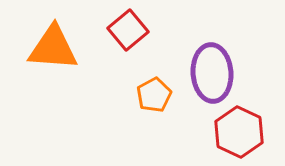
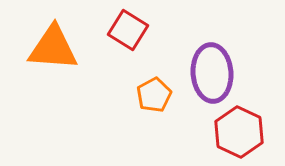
red square: rotated 18 degrees counterclockwise
